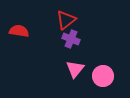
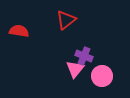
purple cross: moved 13 px right, 17 px down
pink circle: moved 1 px left
